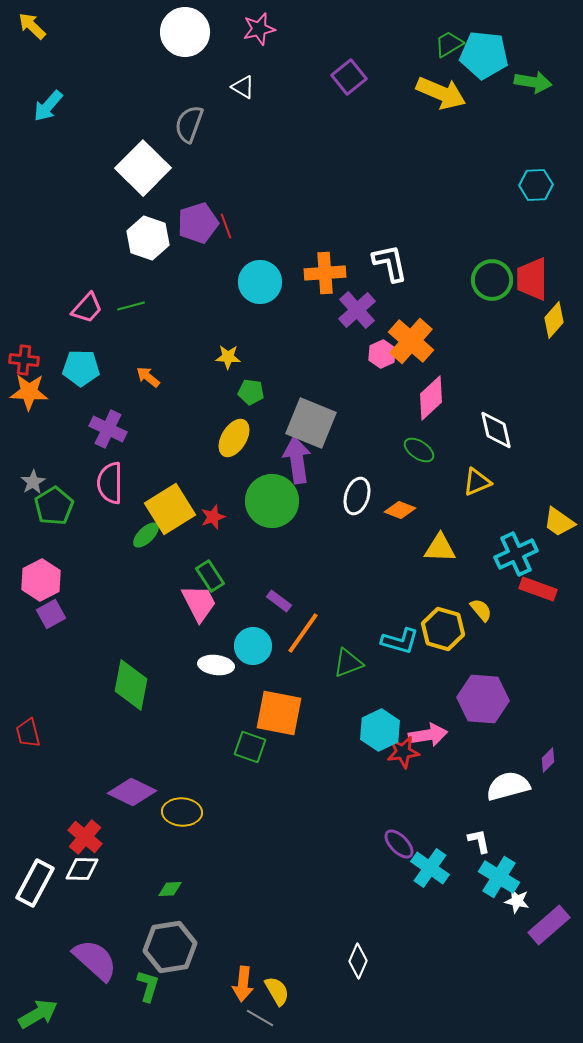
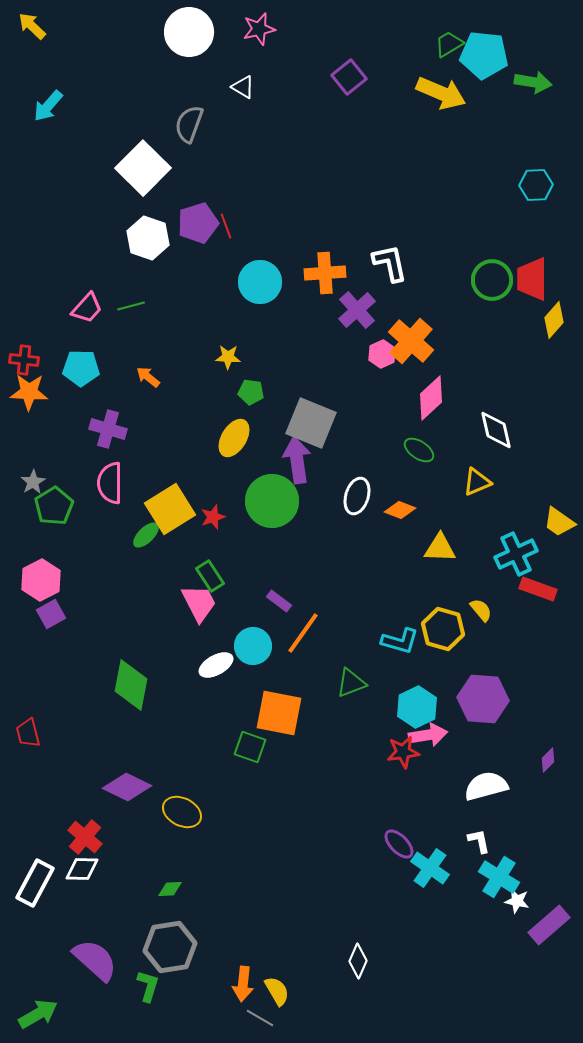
white circle at (185, 32): moved 4 px right
purple cross at (108, 429): rotated 9 degrees counterclockwise
green triangle at (348, 663): moved 3 px right, 20 px down
white ellipse at (216, 665): rotated 36 degrees counterclockwise
cyan hexagon at (380, 730): moved 37 px right, 23 px up
white semicircle at (508, 786): moved 22 px left
purple diamond at (132, 792): moved 5 px left, 5 px up
yellow ellipse at (182, 812): rotated 24 degrees clockwise
